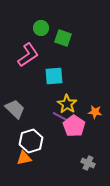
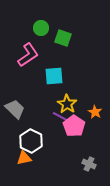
orange star: rotated 24 degrees clockwise
white hexagon: rotated 15 degrees counterclockwise
gray cross: moved 1 px right, 1 px down
